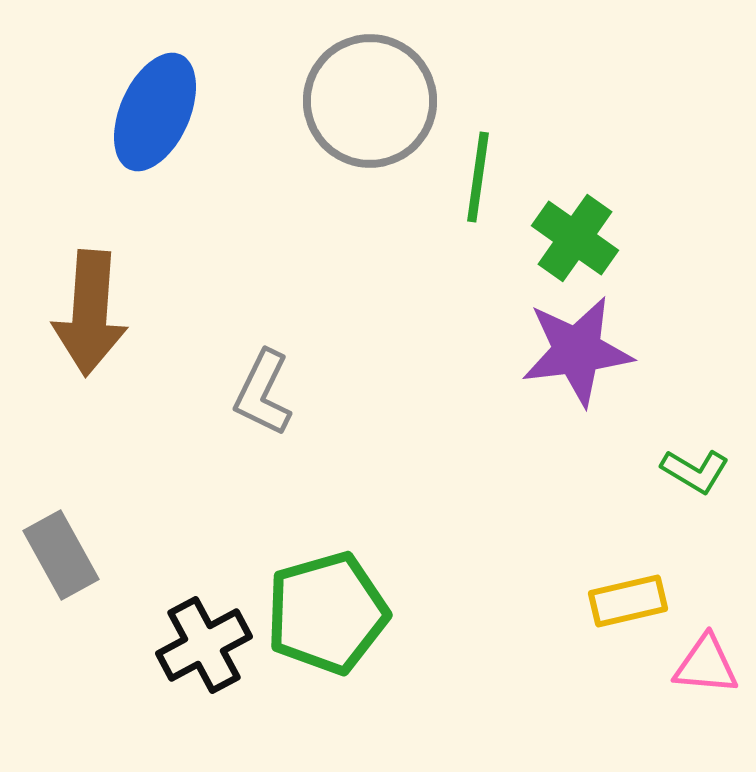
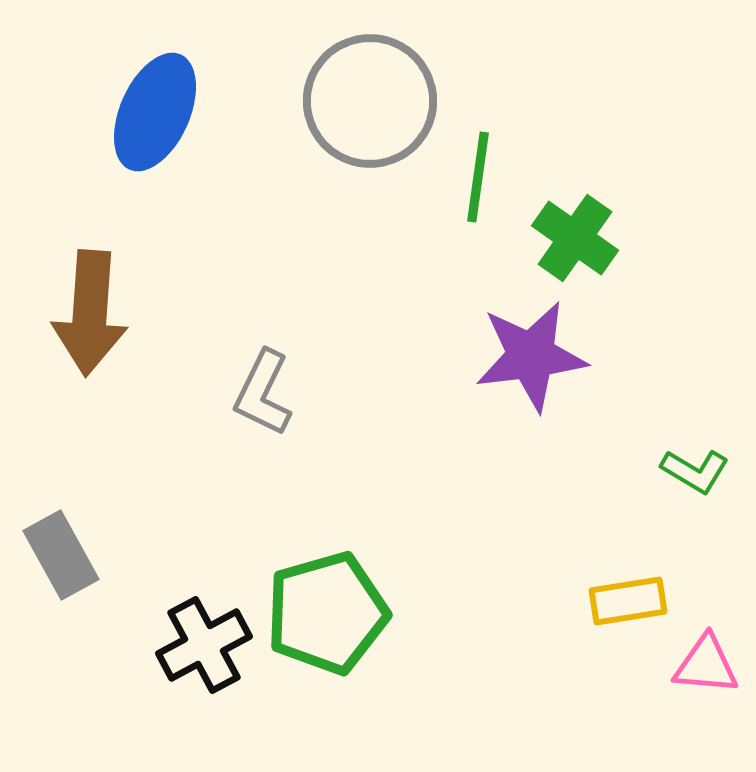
purple star: moved 46 px left, 5 px down
yellow rectangle: rotated 4 degrees clockwise
